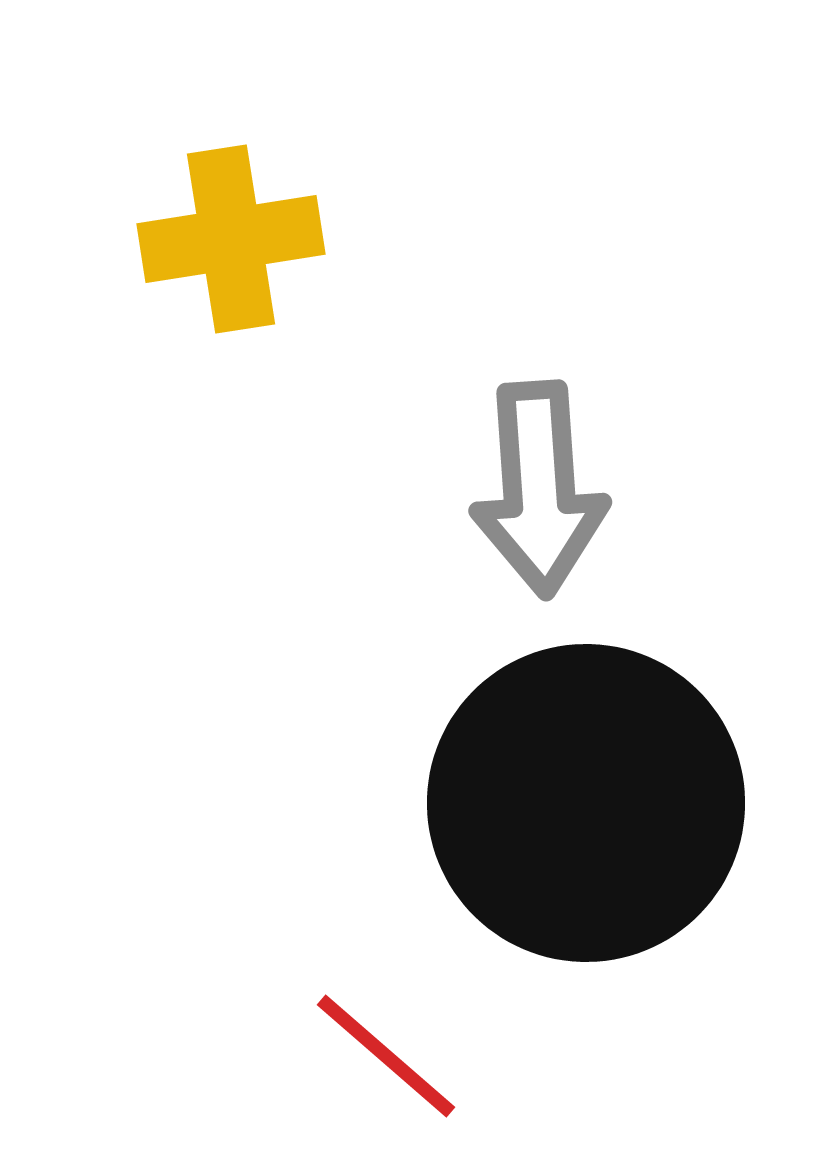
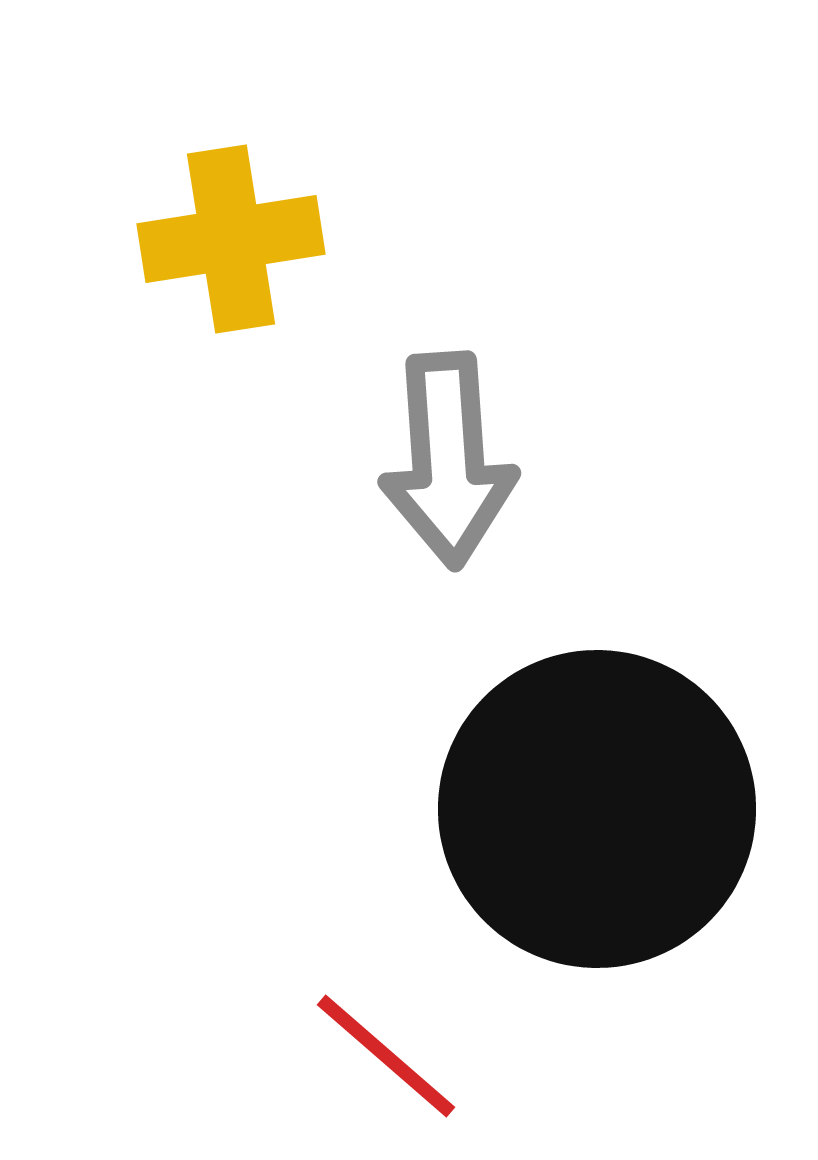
gray arrow: moved 91 px left, 29 px up
black circle: moved 11 px right, 6 px down
